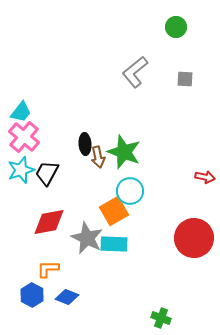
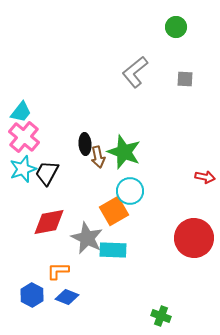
cyan star: moved 2 px right, 1 px up
cyan rectangle: moved 1 px left, 6 px down
orange L-shape: moved 10 px right, 2 px down
green cross: moved 2 px up
